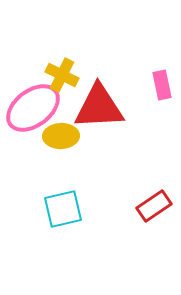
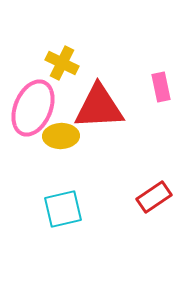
yellow cross: moved 12 px up
pink rectangle: moved 1 px left, 2 px down
pink ellipse: rotated 30 degrees counterclockwise
red rectangle: moved 9 px up
